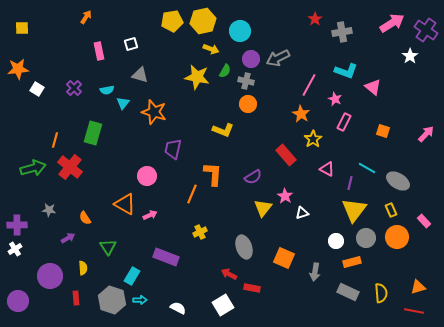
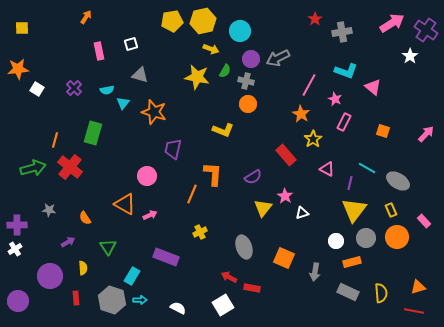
purple arrow at (68, 238): moved 4 px down
red arrow at (229, 274): moved 3 px down
